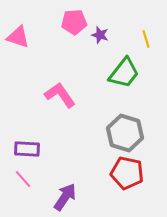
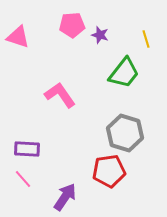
pink pentagon: moved 2 px left, 3 px down
red pentagon: moved 18 px left, 2 px up; rotated 20 degrees counterclockwise
